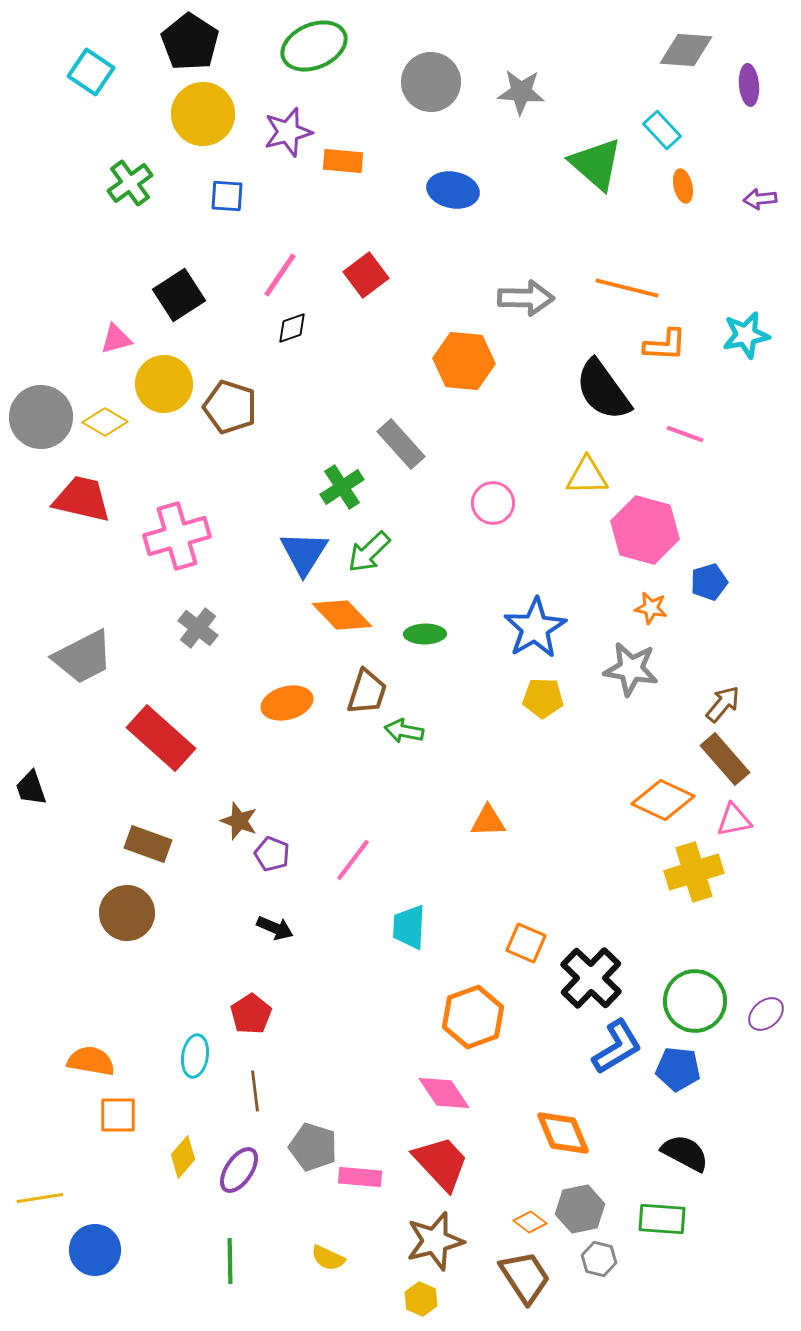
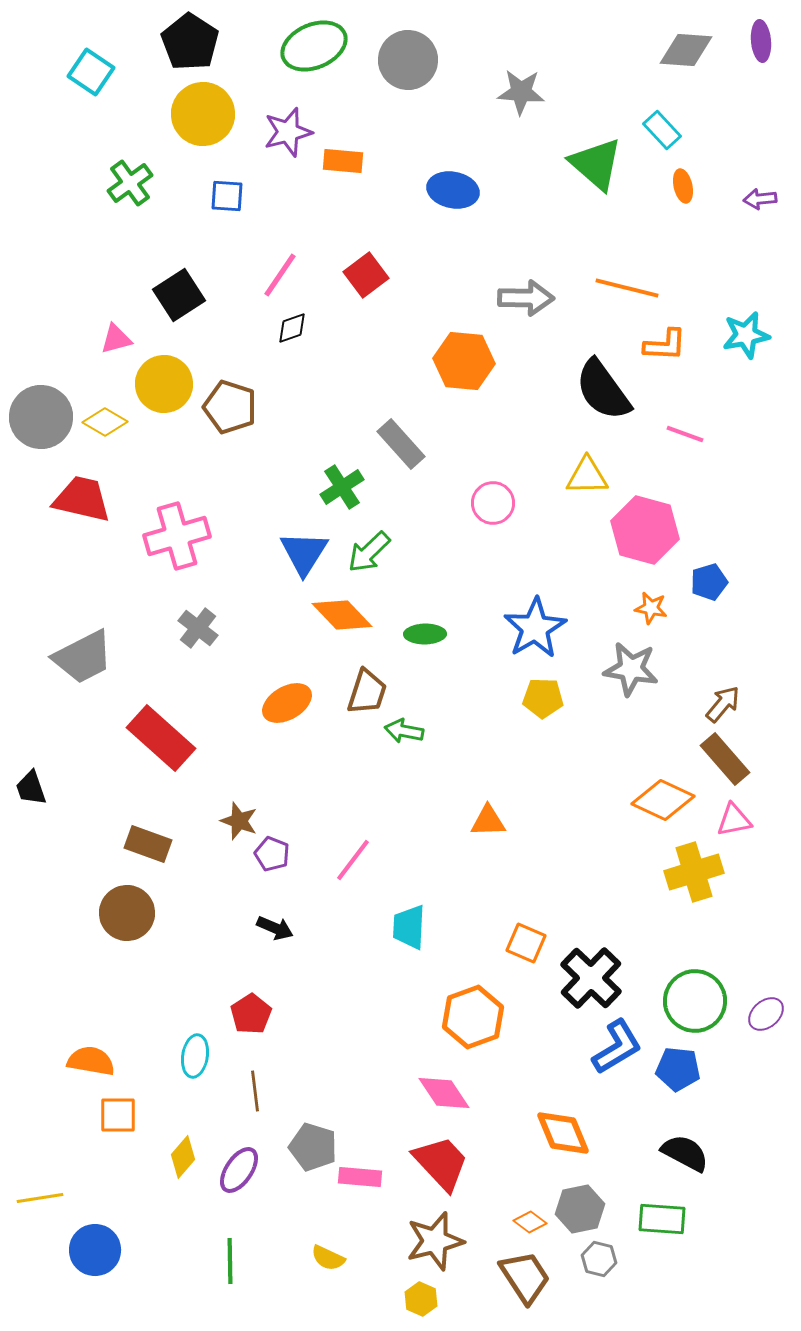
gray circle at (431, 82): moved 23 px left, 22 px up
purple ellipse at (749, 85): moved 12 px right, 44 px up
orange ellipse at (287, 703): rotated 15 degrees counterclockwise
